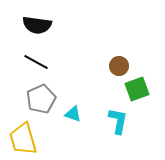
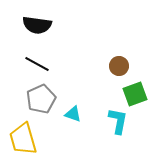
black line: moved 1 px right, 2 px down
green square: moved 2 px left, 5 px down
